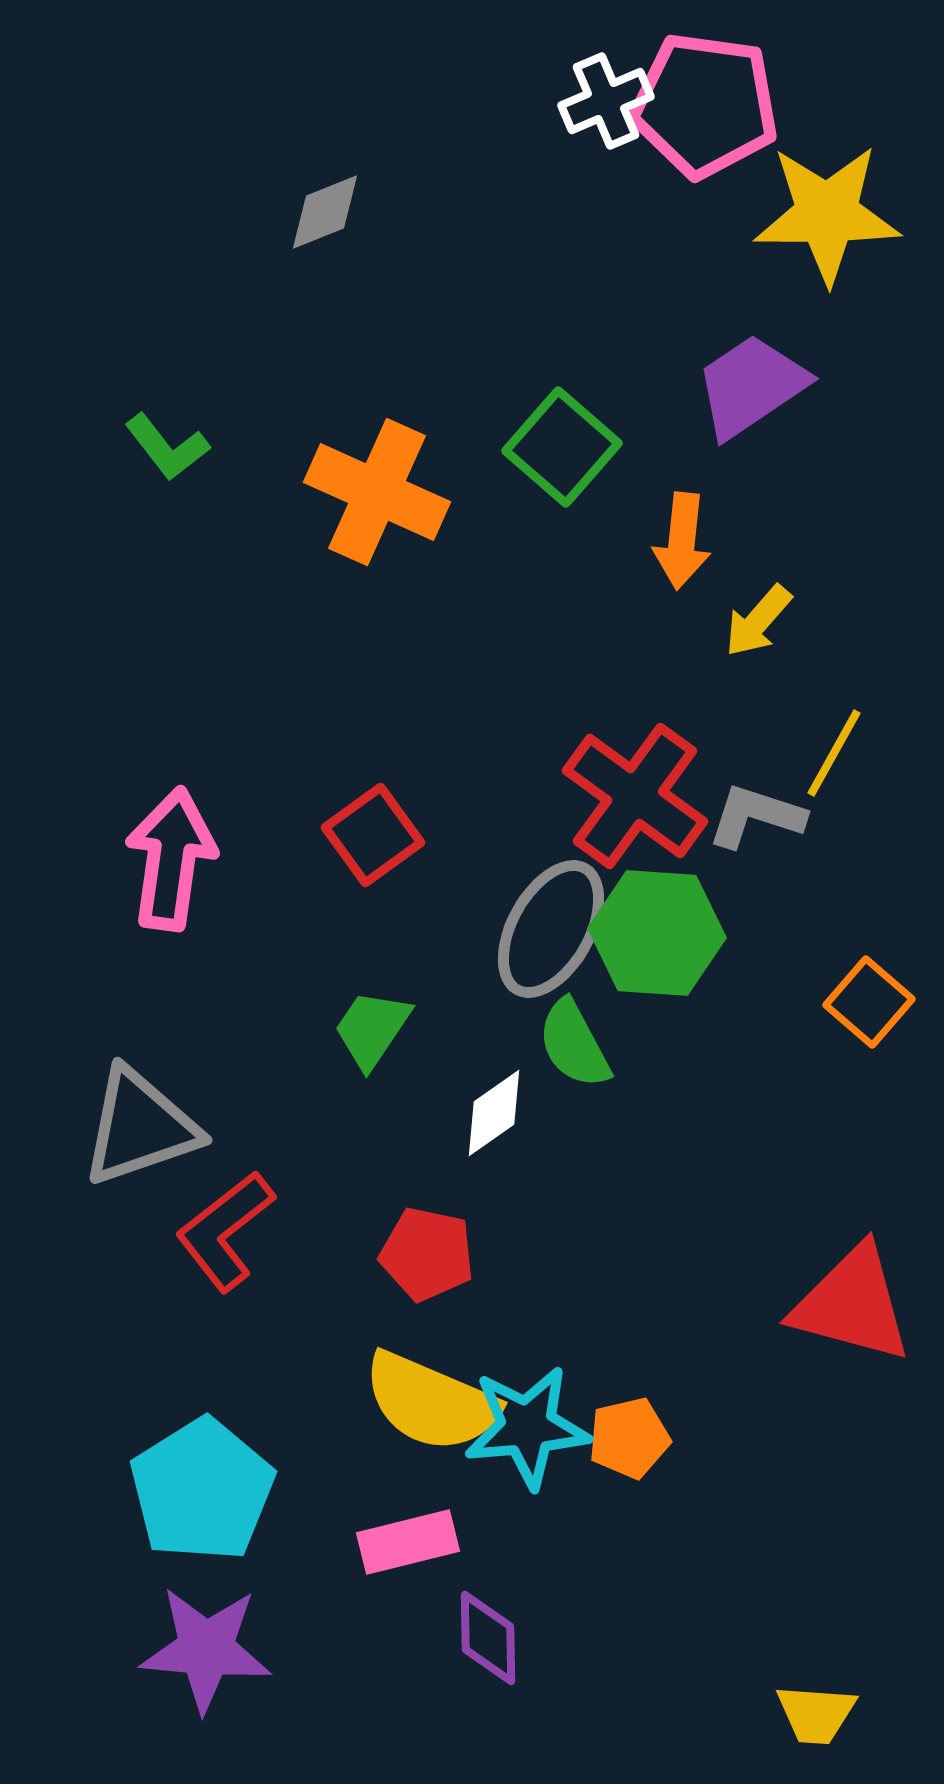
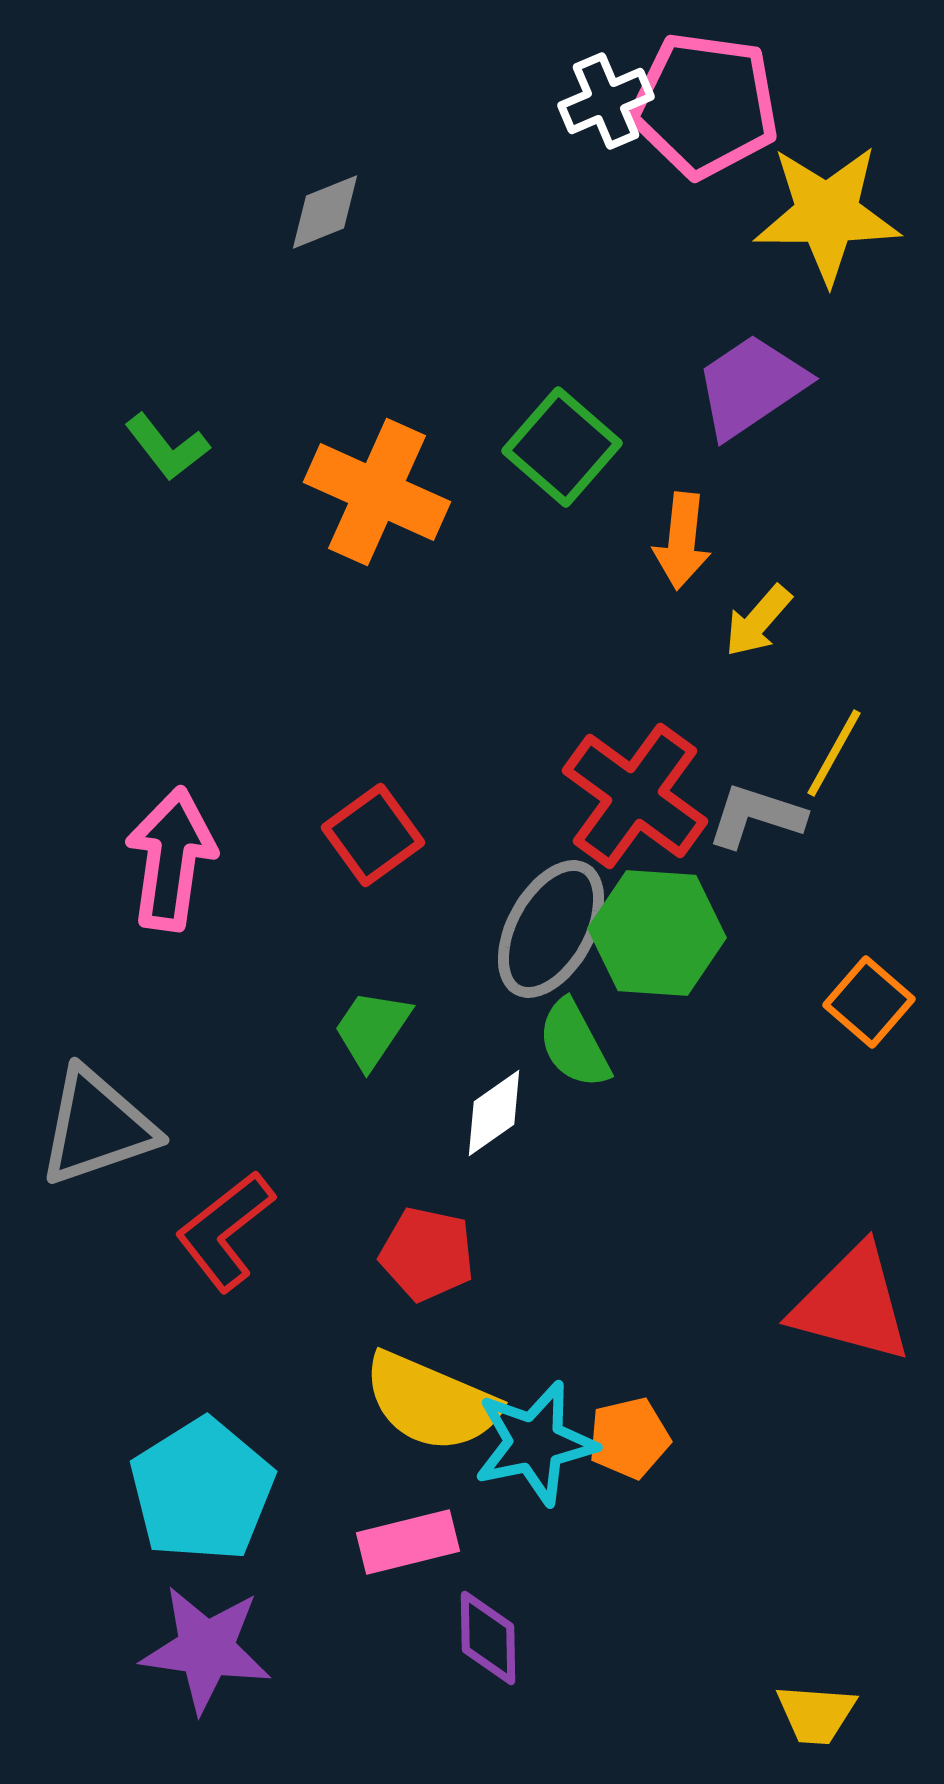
gray triangle: moved 43 px left
cyan star: moved 8 px right, 16 px down; rotated 7 degrees counterclockwise
purple star: rotated 3 degrees clockwise
